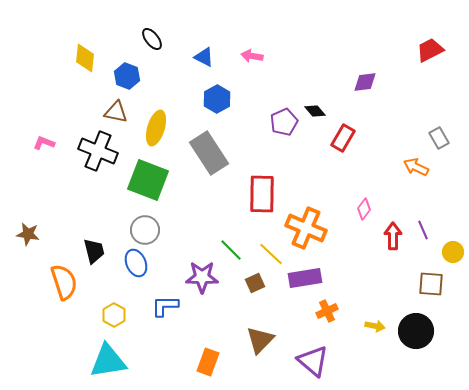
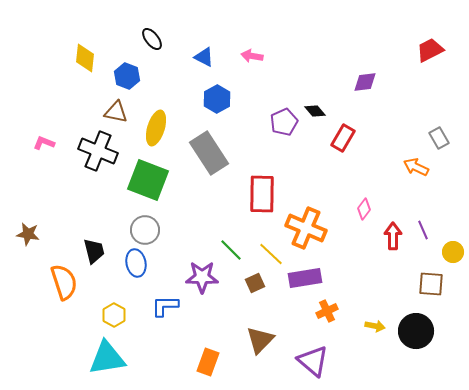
blue ellipse at (136, 263): rotated 12 degrees clockwise
cyan triangle at (108, 361): moved 1 px left, 3 px up
